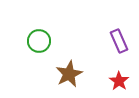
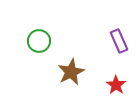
brown star: moved 2 px right, 2 px up
red star: moved 3 px left, 4 px down
